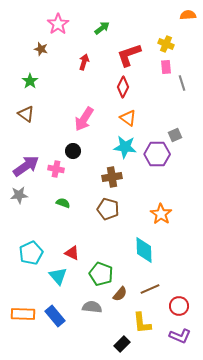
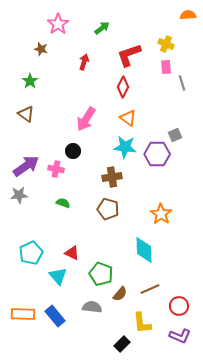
pink arrow: moved 2 px right
